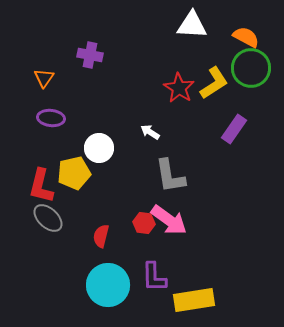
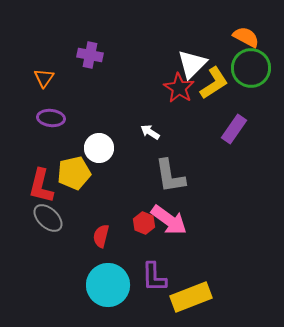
white triangle: moved 39 px down; rotated 48 degrees counterclockwise
red hexagon: rotated 15 degrees clockwise
yellow rectangle: moved 3 px left, 3 px up; rotated 12 degrees counterclockwise
